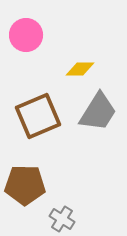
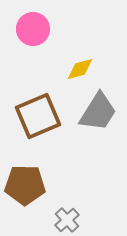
pink circle: moved 7 px right, 6 px up
yellow diamond: rotated 16 degrees counterclockwise
gray cross: moved 5 px right, 1 px down; rotated 15 degrees clockwise
